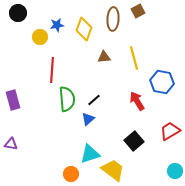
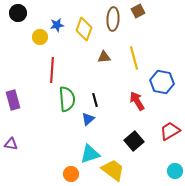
black line: moved 1 px right; rotated 64 degrees counterclockwise
